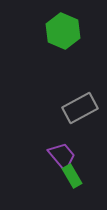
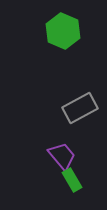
green rectangle: moved 4 px down
